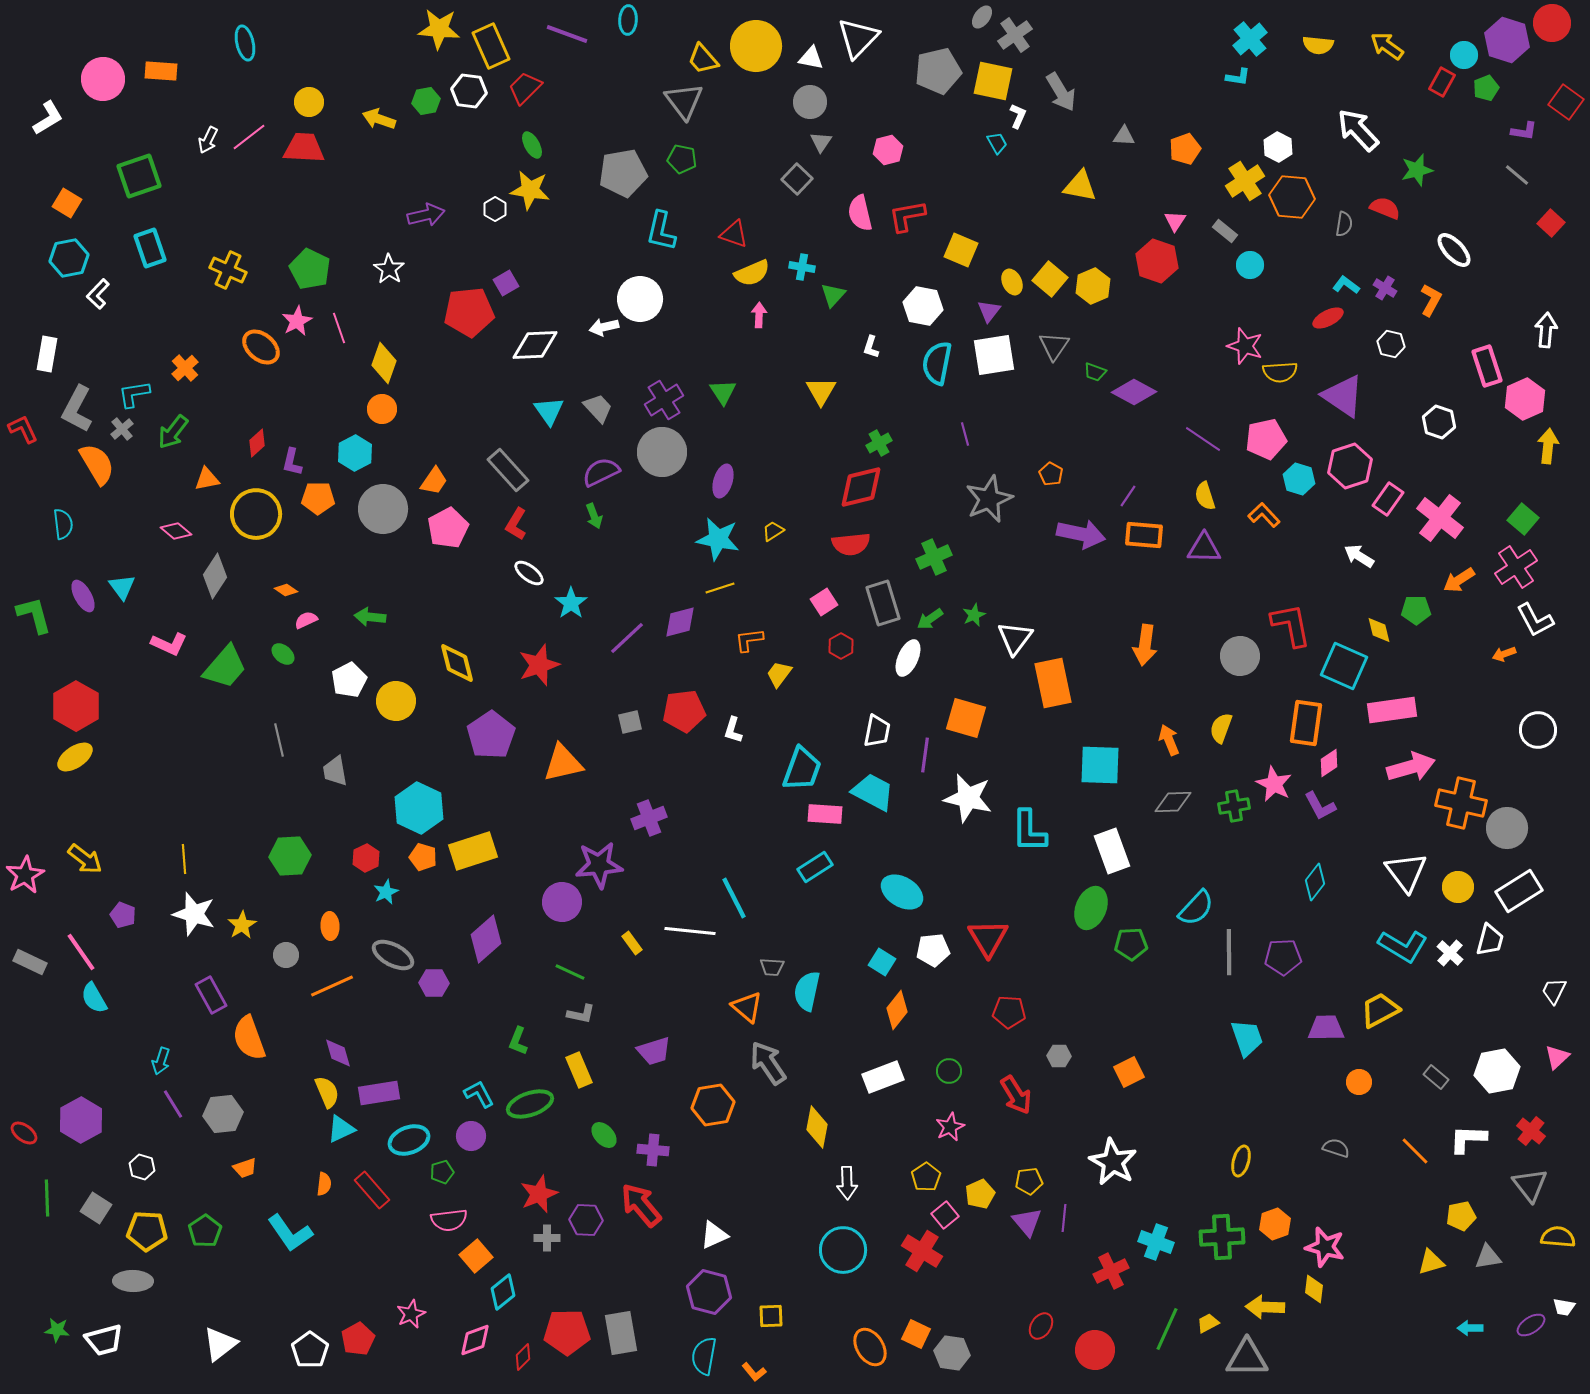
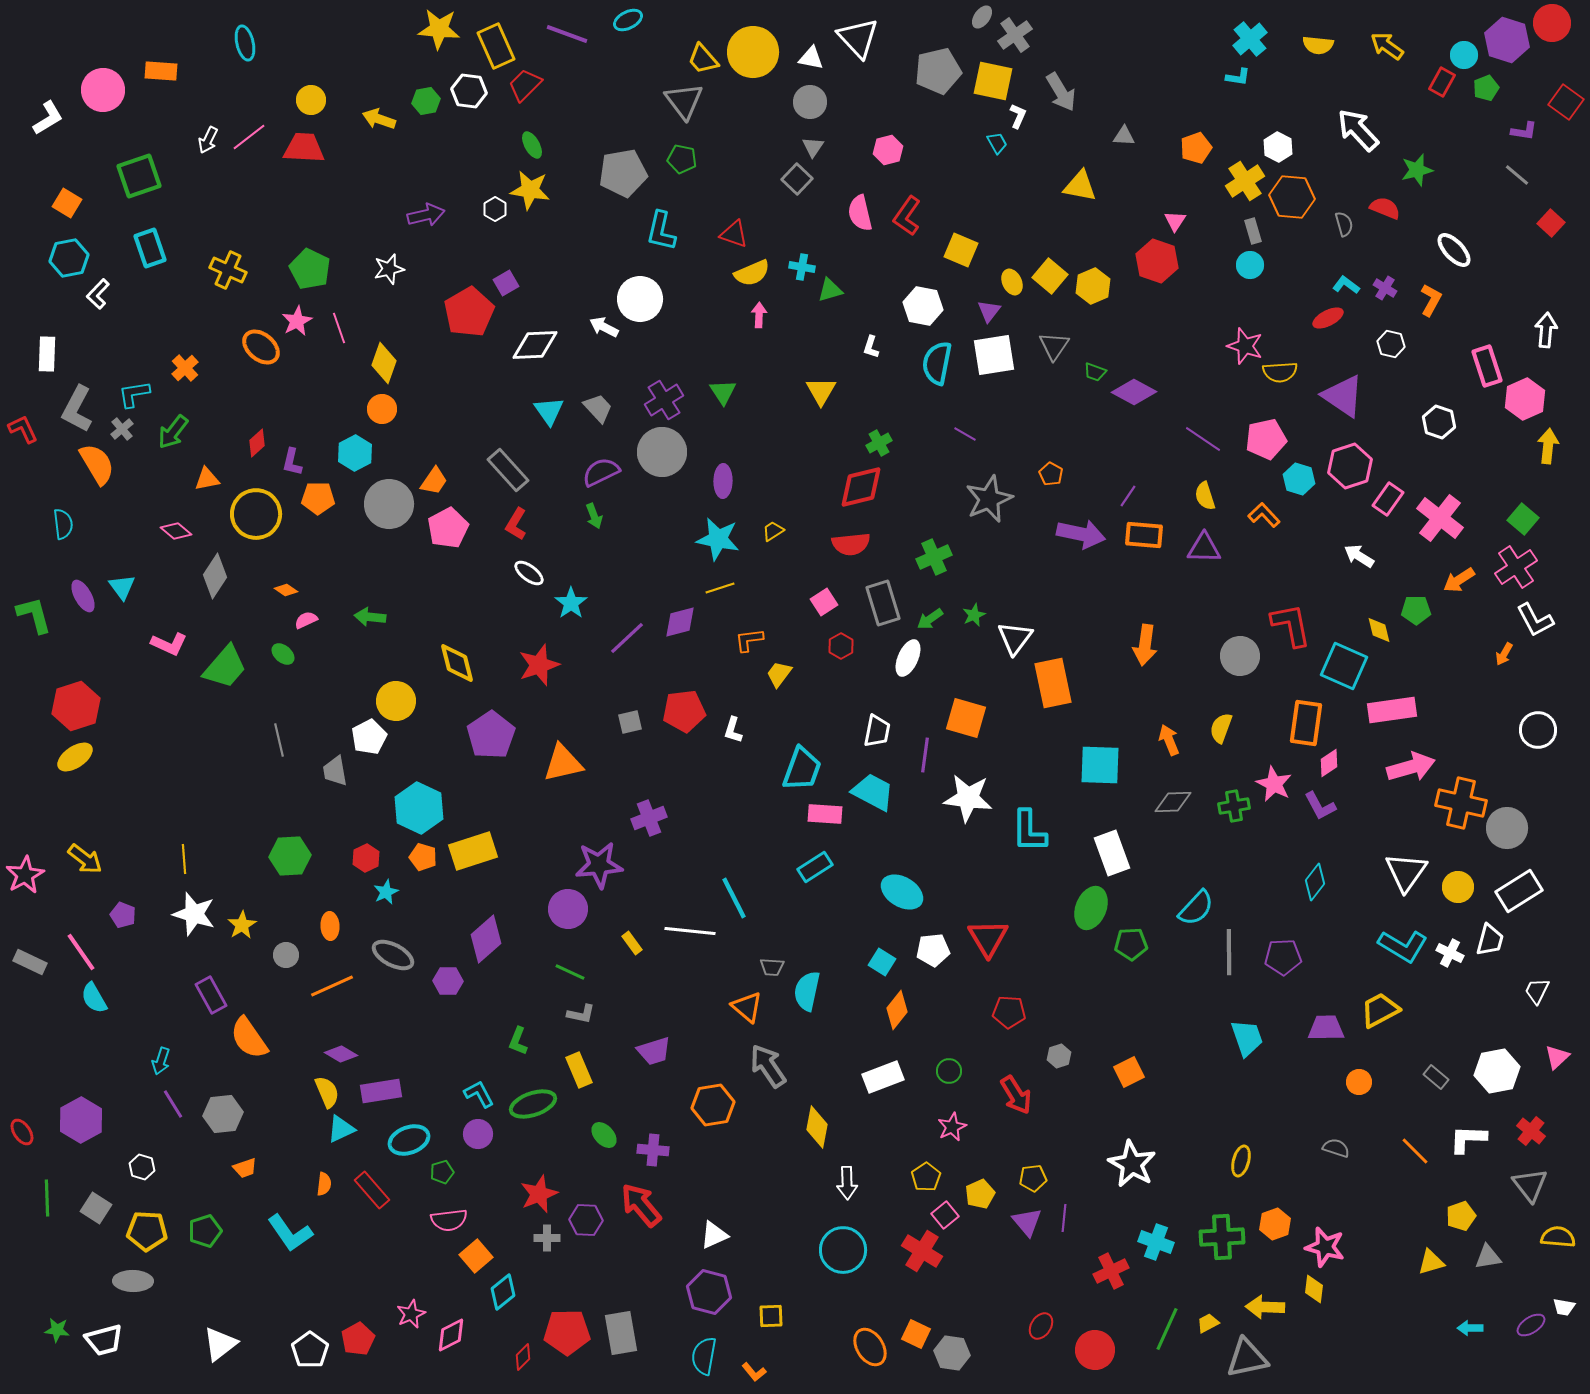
cyan ellipse at (628, 20): rotated 60 degrees clockwise
white triangle at (858, 38): rotated 27 degrees counterclockwise
yellow rectangle at (491, 46): moved 5 px right
yellow circle at (756, 46): moved 3 px left, 6 px down
pink circle at (103, 79): moved 11 px down
red trapezoid at (525, 88): moved 3 px up
yellow circle at (309, 102): moved 2 px right, 2 px up
gray triangle at (821, 142): moved 8 px left, 5 px down
orange pentagon at (1185, 149): moved 11 px right, 1 px up
red L-shape at (907, 216): rotated 45 degrees counterclockwise
gray semicircle at (1344, 224): rotated 25 degrees counterclockwise
gray rectangle at (1225, 231): moved 28 px right; rotated 35 degrees clockwise
white star at (389, 269): rotated 24 degrees clockwise
yellow square at (1050, 279): moved 3 px up
green triangle at (833, 295): moved 3 px left, 5 px up; rotated 32 degrees clockwise
red pentagon at (469, 312): rotated 24 degrees counterclockwise
white arrow at (604, 327): rotated 40 degrees clockwise
white rectangle at (47, 354): rotated 8 degrees counterclockwise
purple line at (965, 434): rotated 45 degrees counterclockwise
purple ellipse at (723, 481): rotated 16 degrees counterclockwise
gray circle at (383, 509): moved 6 px right, 5 px up
orange arrow at (1504, 654): rotated 40 degrees counterclockwise
white pentagon at (349, 680): moved 20 px right, 57 px down
red hexagon at (76, 706): rotated 12 degrees clockwise
white star at (968, 798): rotated 6 degrees counterclockwise
white rectangle at (1112, 851): moved 2 px down
white triangle at (1406, 872): rotated 12 degrees clockwise
purple circle at (562, 902): moved 6 px right, 7 px down
white cross at (1450, 953): rotated 16 degrees counterclockwise
purple hexagon at (434, 983): moved 14 px right, 2 px up
white trapezoid at (1554, 991): moved 17 px left
orange semicircle at (249, 1038): rotated 15 degrees counterclockwise
purple diamond at (338, 1053): moved 3 px right, 1 px down; rotated 44 degrees counterclockwise
gray hexagon at (1059, 1056): rotated 20 degrees counterclockwise
gray arrow at (768, 1063): moved 3 px down
purple rectangle at (379, 1093): moved 2 px right, 2 px up
green ellipse at (530, 1104): moved 3 px right
pink star at (950, 1127): moved 2 px right
red ellipse at (24, 1133): moved 2 px left, 1 px up; rotated 20 degrees clockwise
purple circle at (471, 1136): moved 7 px right, 2 px up
white star at (1113, 1162): moved 19 px right, 2 px down
yellow pentagon at (1029, 1181): moved 4 px right, 3 px up
yellow pentagon at (1461, 1216): rotated 8 degrees counterclockwise
green pentagon at (205, 1231): rotated 16 degrees clockwise
pink diamond at (475, 1340): moved 24 px left, 5 px up; rotated 6 degrees counterclockwise
gray triangle at (1247, 1358): rotated 12 degrees counterclockwise
